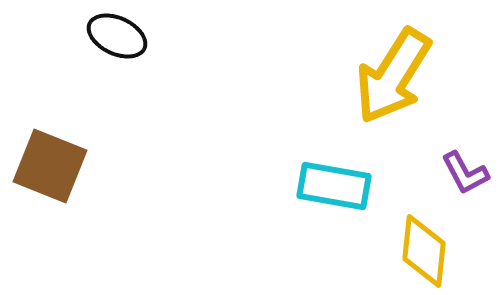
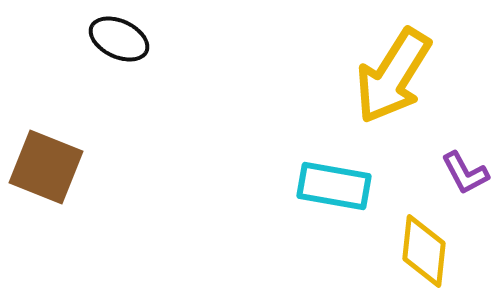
black ellipse: moved 2 px right, 3 px down
brown square: moved 4 px left, 1 px down
